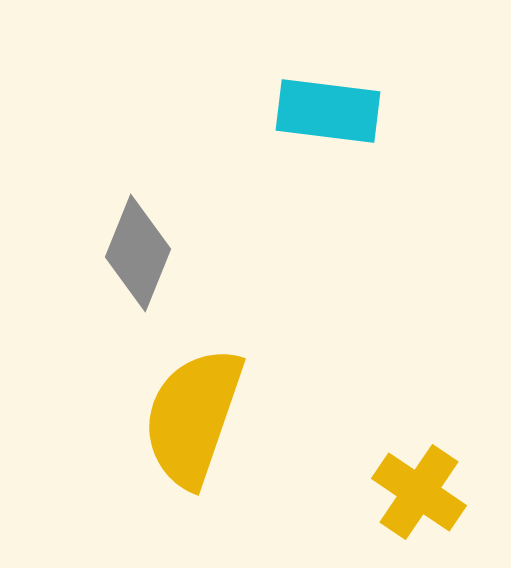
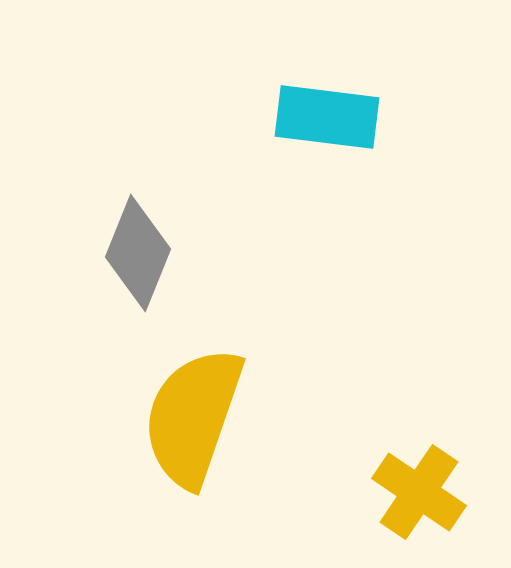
cyan rectangle: moved 1 px left, 6 px down
